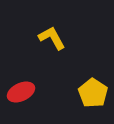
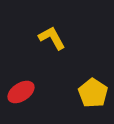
red ellipse: rotated 8 degrees counterclockwise
